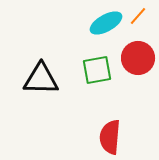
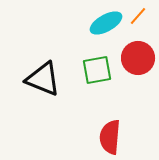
black triangle: moved 2 px right; rotated 21 degrees clockwise
